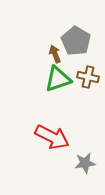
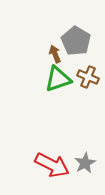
brown cross: rotated 10 degrees clockwise
red arrow: moved 28 px down
gray star: rotated 20 degrees counterclockwise
